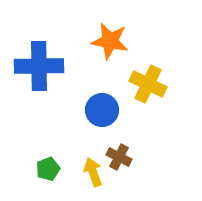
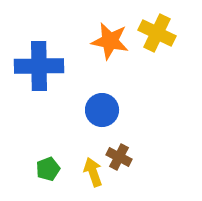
yellow cross: moved 9 px right, 51 px up
